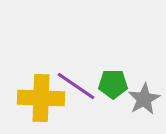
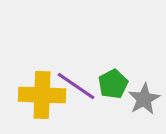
green pentagon: rotated 28 degrees counterclockwise
yellow cross: moved 1 px right, 3 px up
